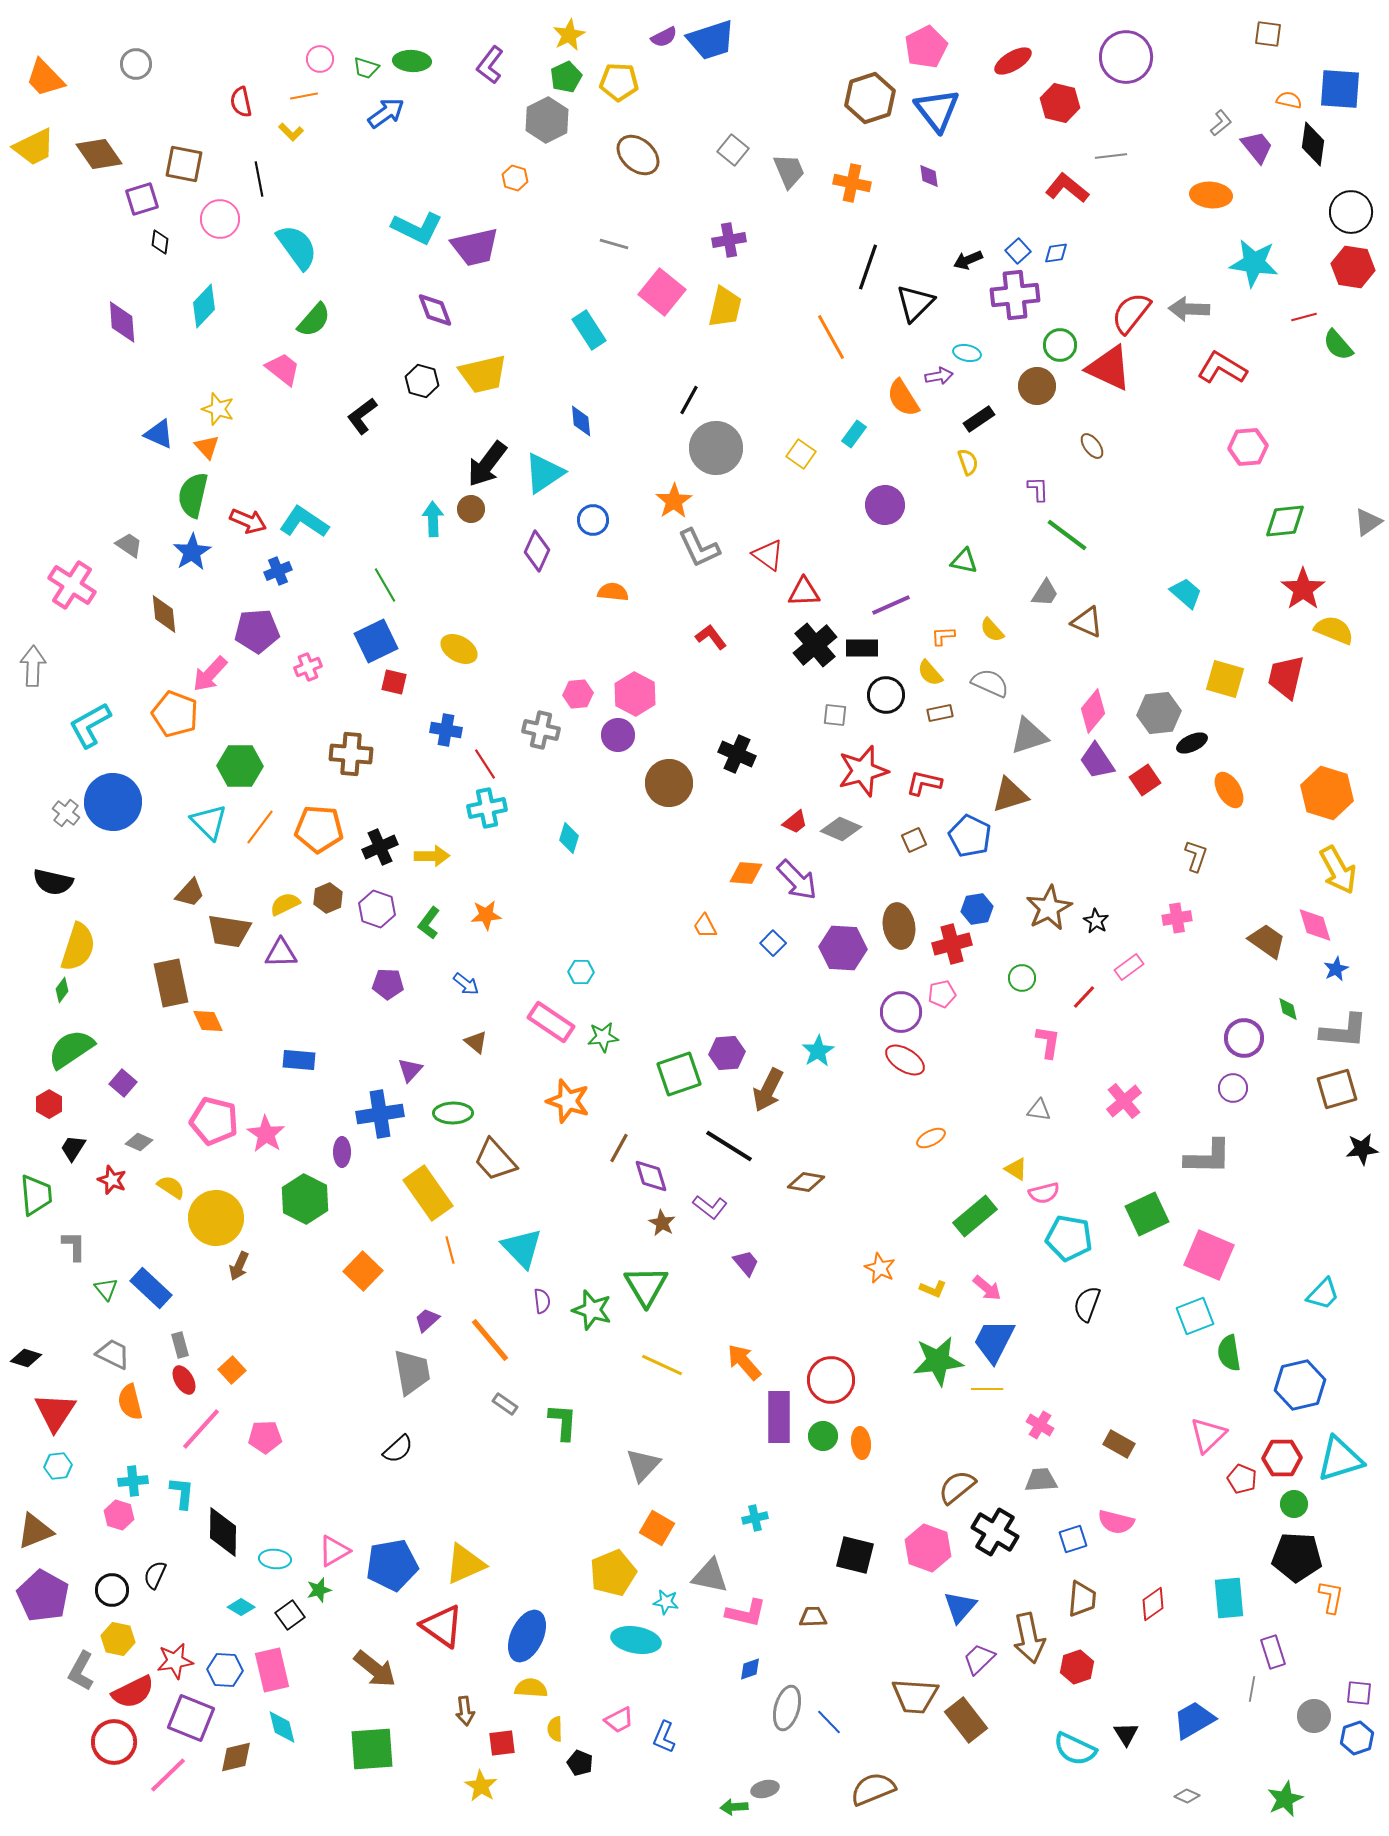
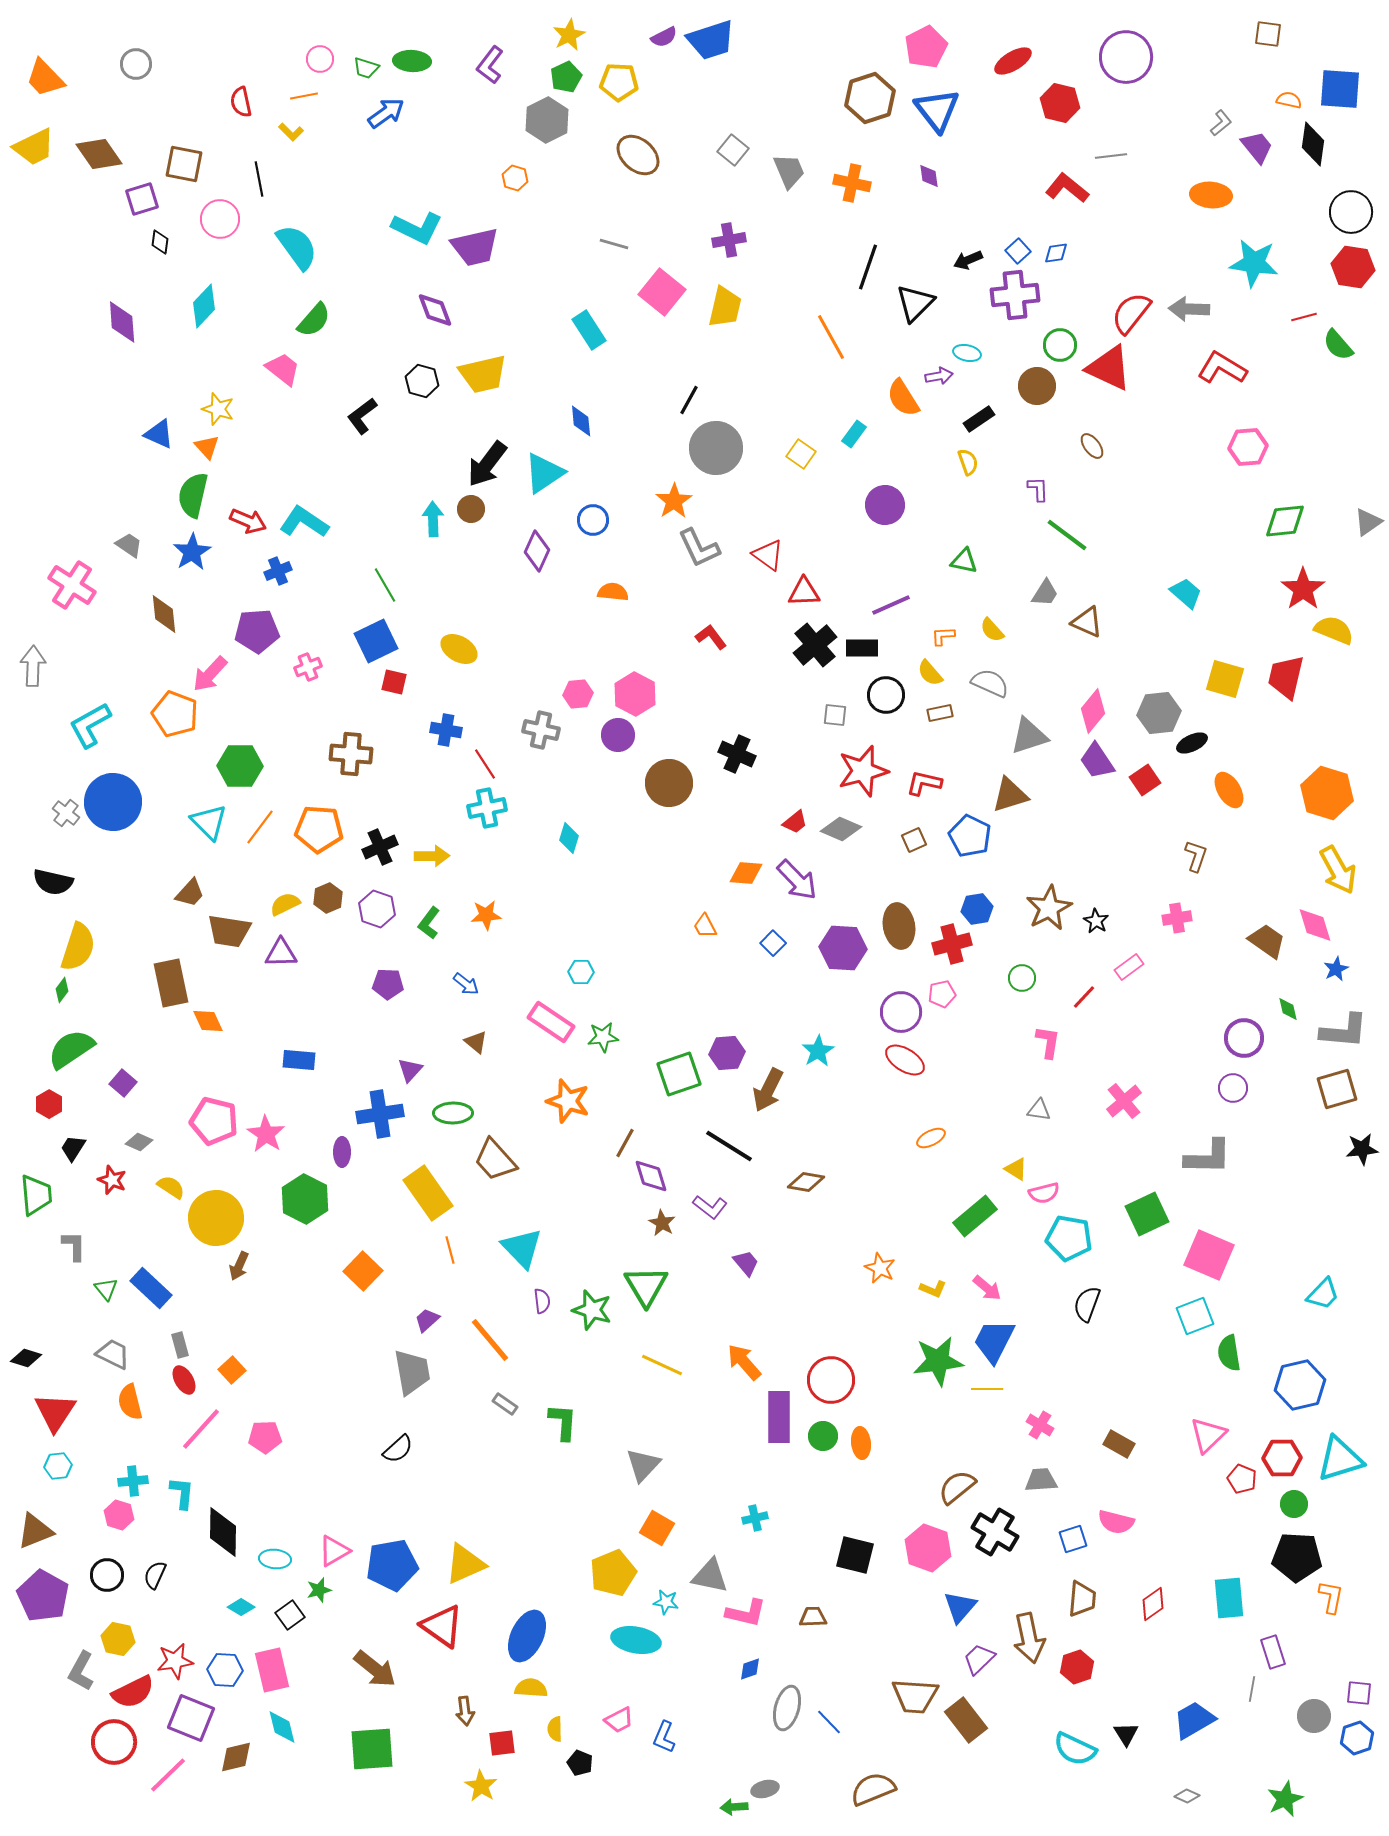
brown line at (619, 1148): moved 6 px right, 5 px up
black circle at (112, 1590): moved 5 px left, 15 px up
